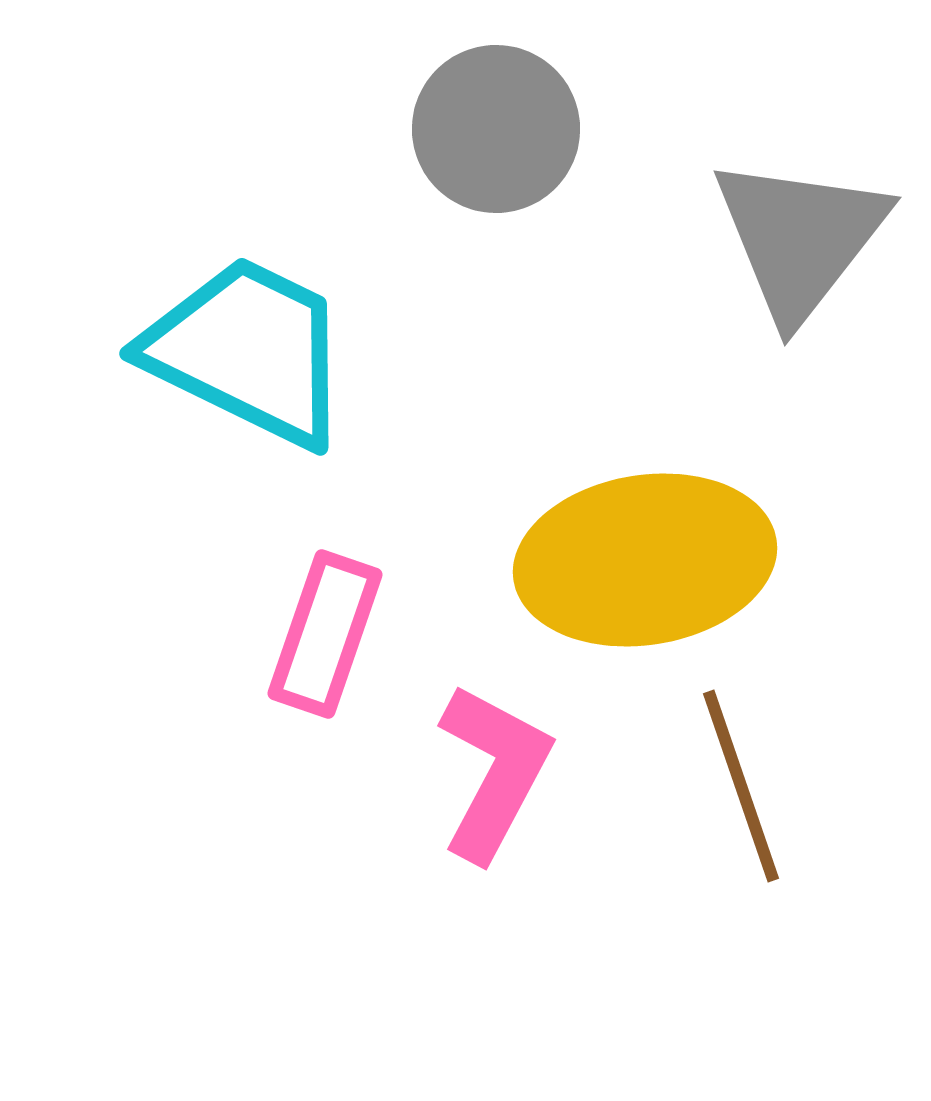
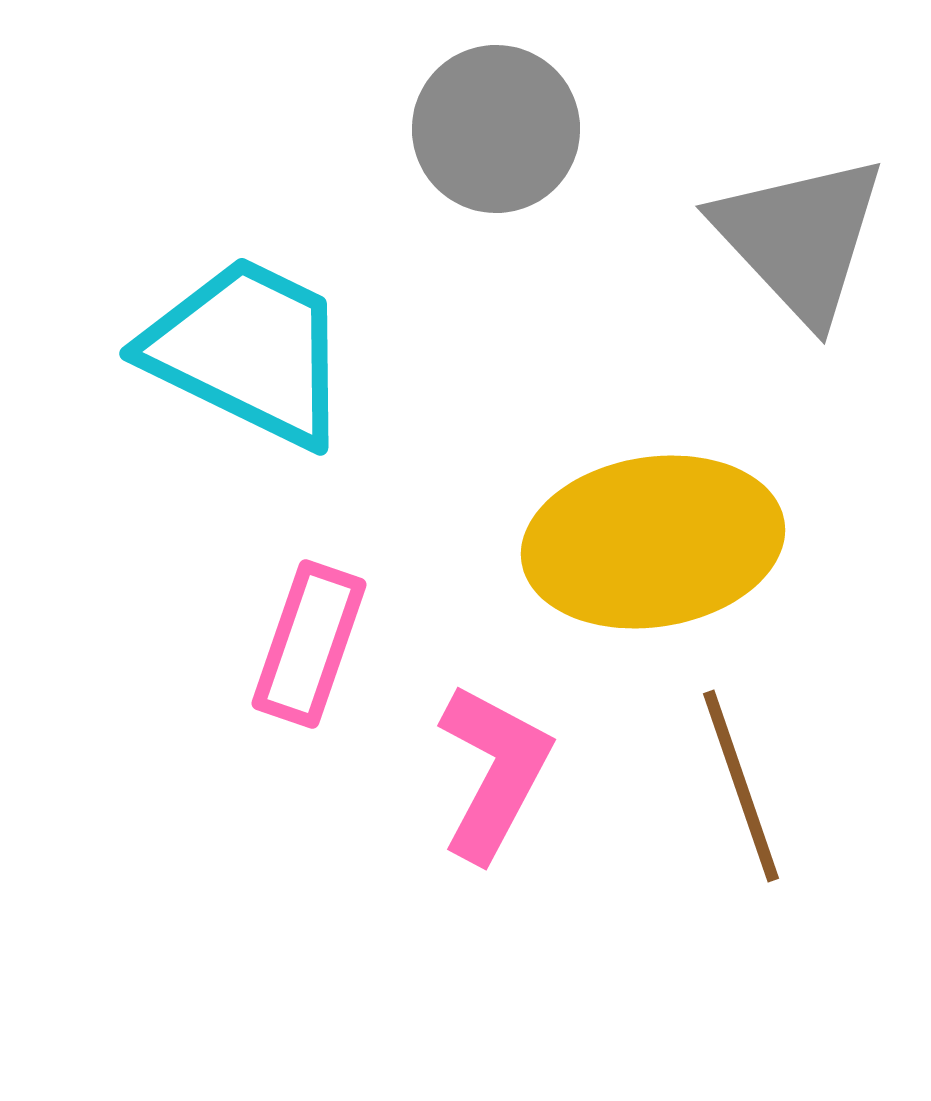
gray triangle: rotated 21 degrees counterclockwise
yellow ellipse: moved 8 px right, 18 px up
pink rectangle: moved 16 px left, 10 px down
